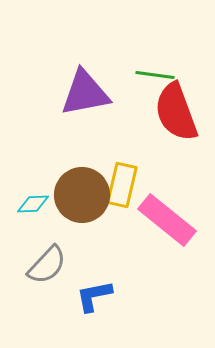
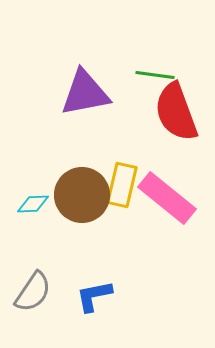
pink rectangle: moved 22 px up
gray semicircle: moved 14 px left, 27 px down; rotated 9 degrees counterclockwise
